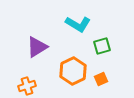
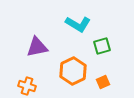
purple triangle: rotated 20 degrees clockwise
orange square: moved 2 px right, 3 px down
orange cross: rotated 36 degrees clockwise
